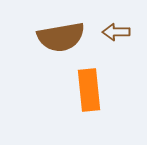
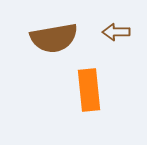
brown semicircle: moved 7 px left, 1 px down
